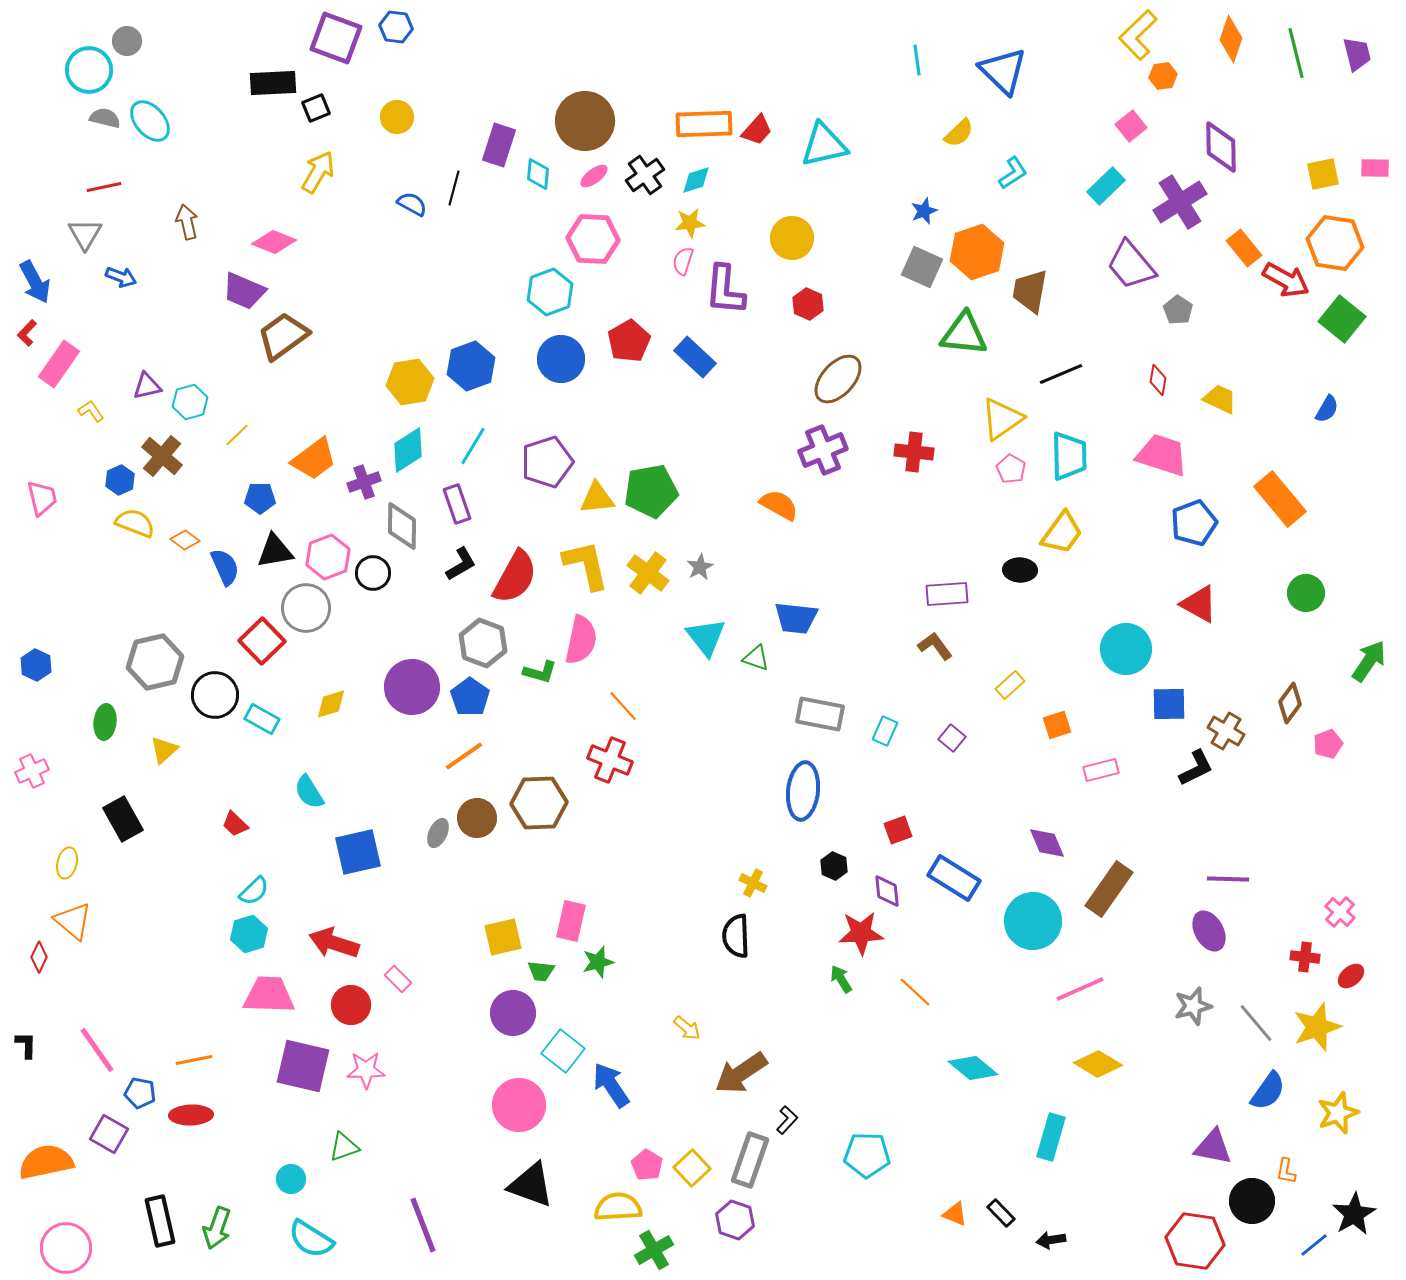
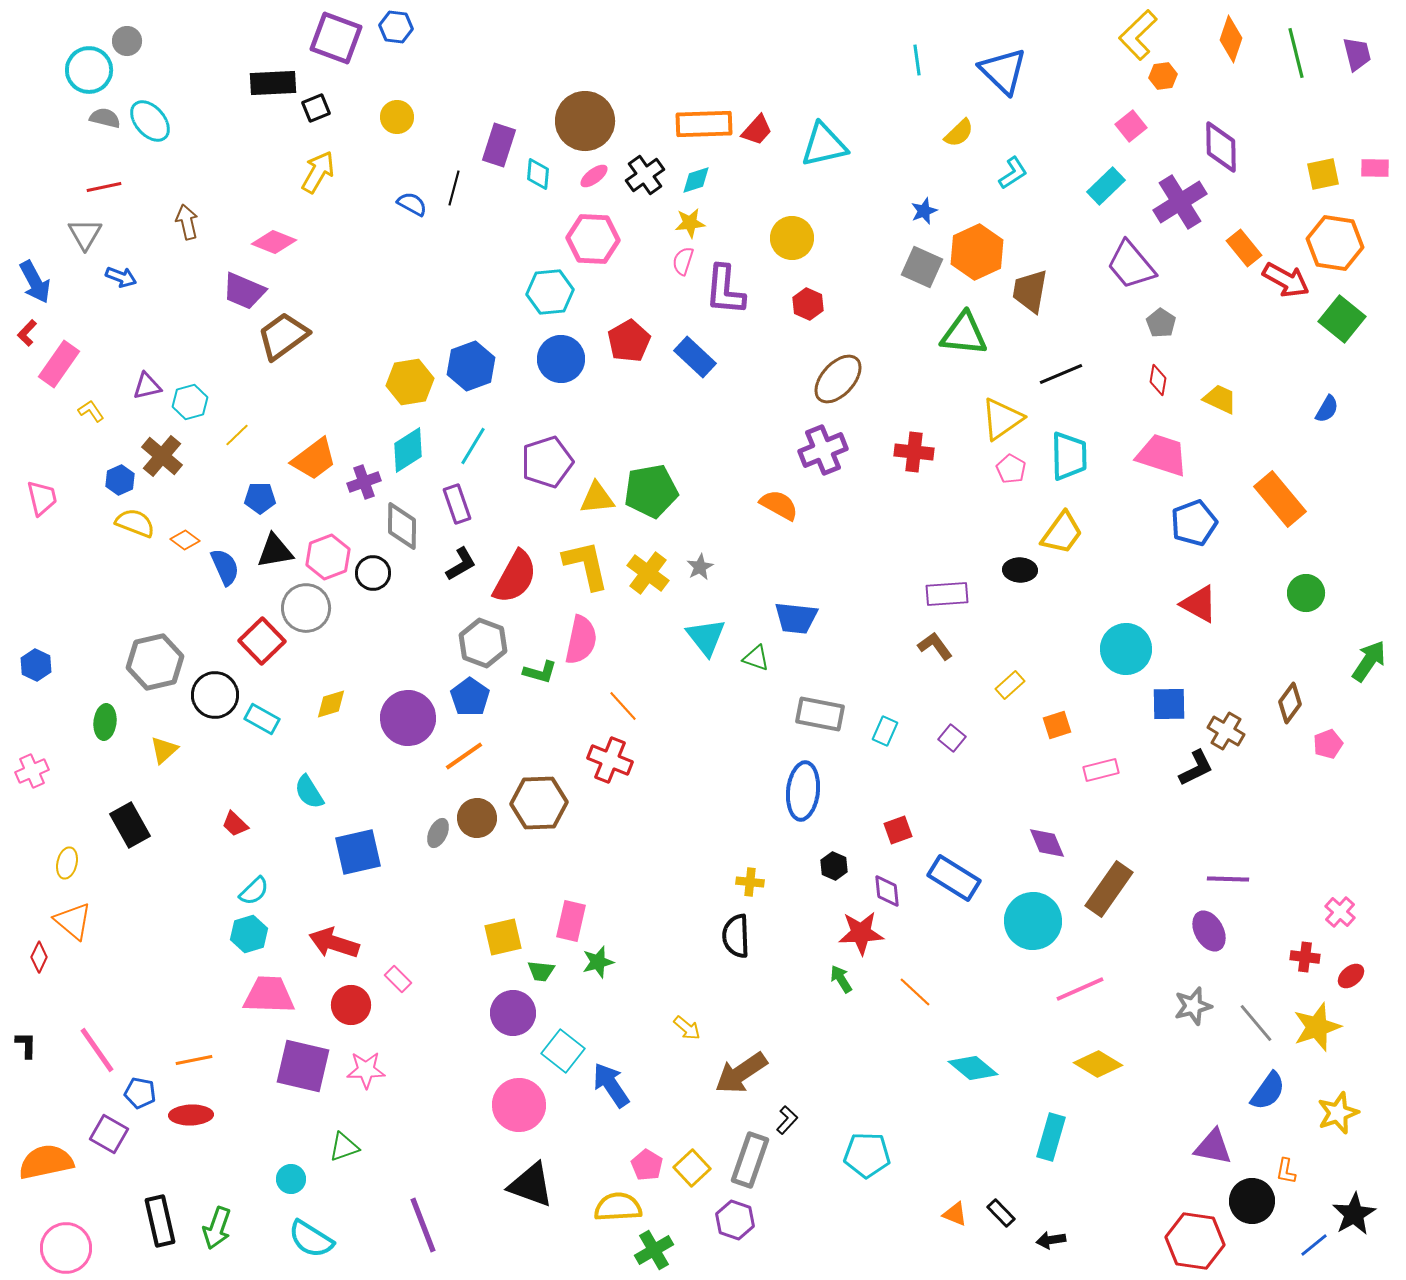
orange hexagon at (977, 252): rotated 6 degrees counterclockwise
cyan hexagon at (550, 292): rotated 15 degrees clockwise
gray pentagon at (1178, 310): moved 17 px left, 13 px down
purple circle at (412, 687): moved 4 px left, 31 px down
black rectangle at (123, 819): moved 7 px right, 6 px down
yellow cross at (753, 883): moved 3 px left, 1 px up; rotated 20 degrees counterclockwise
